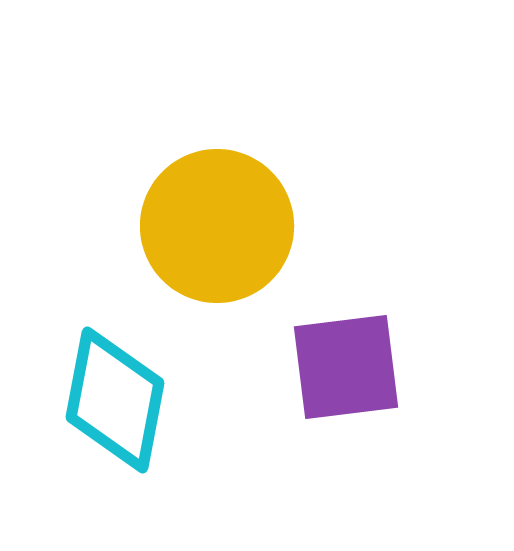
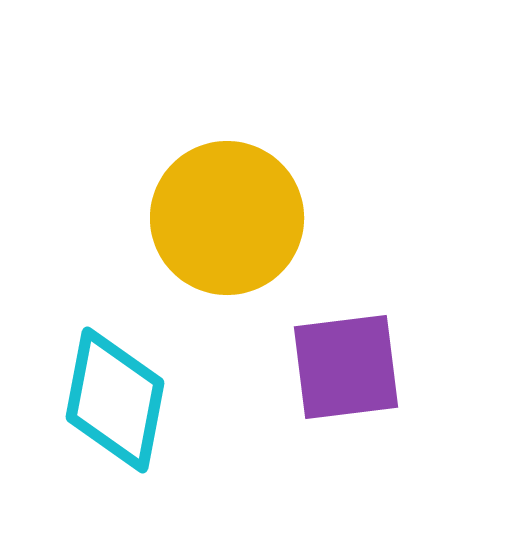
yellow circle: moved 10 px right, 8 px up
